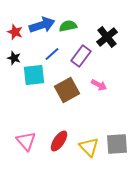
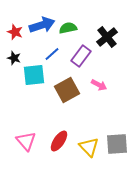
green semicircle: moved 2 px down
